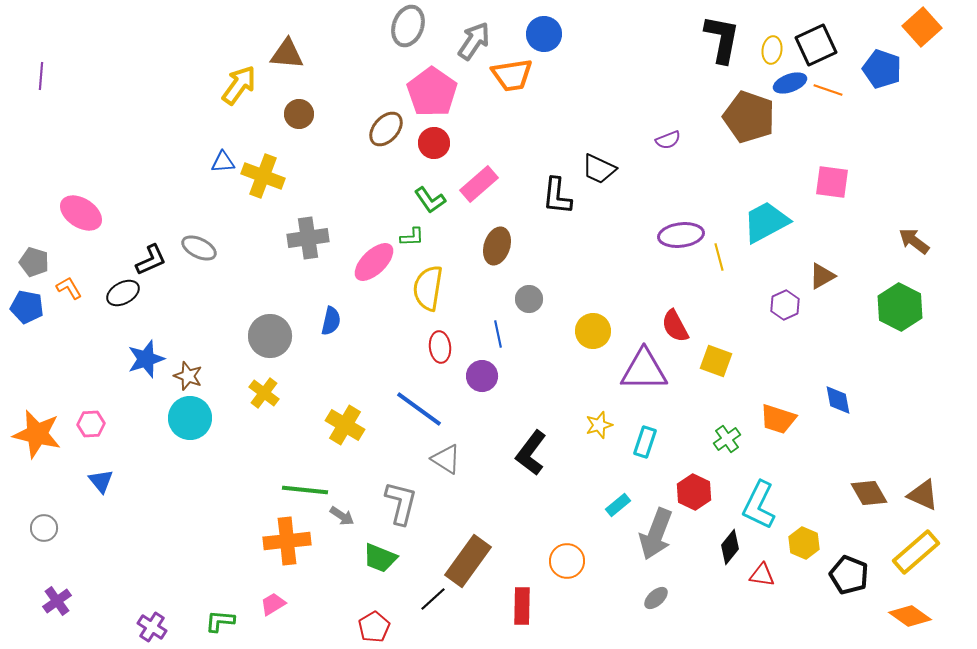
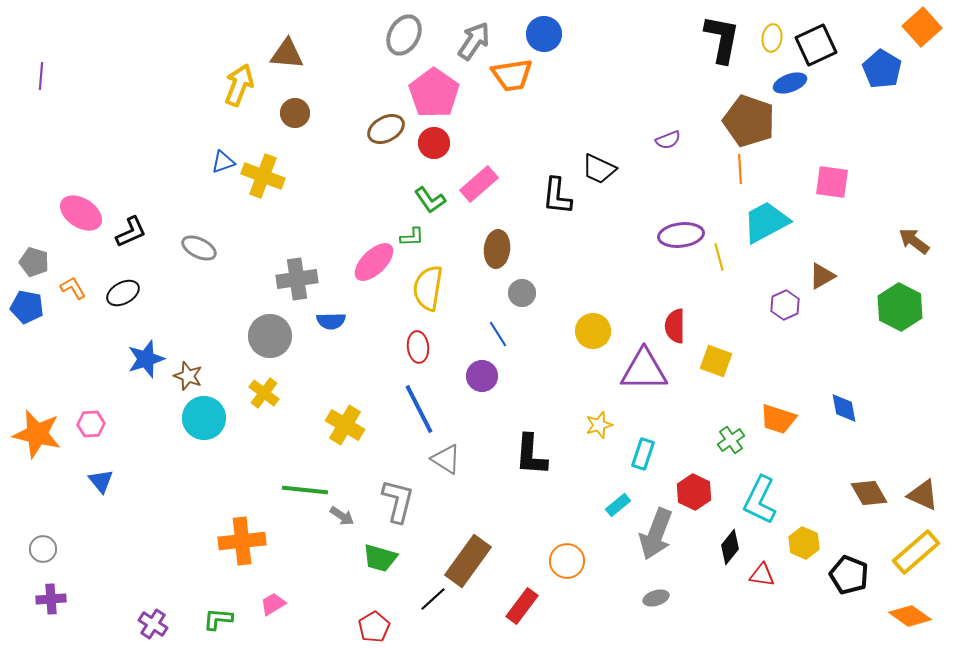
gray ellipse at (408, 26): moved 4 px left, 9 px down; rotated 9 degrees clockwise
yellow ellipse at (772, 50): moved 12 px up
blue pentagon at (882, 69): rotated 12 degrees clockwise
yellow arrow at (239, 85): rotated 15 degrees counterclockwise
orange line at (828, 90): moved 88 px left, 79 px down; rotated 68 degrees clockwise
pink pentagon at (432, 92): moved 2 px right, 1 px down
brown circle at (299, 114): moved 4 px left, 1 px up
brown pentagon at (749, 117): moved 4 px down
brown ellipse at (386, 129): rotated 21 degrees clockwise
blue triangle at (223, 162): rotated 15 degrees counterclockwise
gray cross at (308, 238): moved 11 px left, 41 px down
brown ellipse at (497, 246): moved 3 px down; rotated 12 degrees counterclockwise
black L-shape at (151, 260): moved 20 px left, 28 px up
orange L-shape at (69, 288): moved 4 px right
gray circle at (529, 299): moved 7 px left, 6 px up
blue semicircle at (331, 321): rotated 76 degrees clockwise
red semicircle at (675, 326): rotated 28 degrees clockwise
blue line at (498, 334): rotated 20 degrees counterclockwise
red ellipse at (440, 347): moved 22 px left
blue diamond at (838, 400): moved 6 px right, 8 px down
blue line at (419, 409): rotated 27 degrees clockwise
cyan circle at (190, 418): moved 14 px right
green cross at (727, 439): moved 4 px right, 1 px down
cyan rectangle at (645, 442): moved 2 px left, 12 px down
black L-shape at (531, 453): moved 2 px down; rotated 33 degrees counterclockwise
gray L-shape at (401, 503): moved 3 px left, 2 px up
cyan L-shape at (759, 505): moved 1 px right, 5 px up
gray circle at (44, 528): moved 1 px left, 21 px down
orange cross at (287, 541): moved 45 px left
green trapezoid at (380, 558): rotated 6 degrees counterclockwise
gray ellipse at (656, 598): rotated 25 degrees clockwise
purple cross at (57, 601): moved 6 px left, 2 px up; rotated 32 degrees clockwise
red rectangle at (522, 606): rotated 36 degrees clockwise
green L-shape at (220, 621): moved 2 px left, 2 px up
purple cross at (152, 627): moved 1 px right, 3 px up
